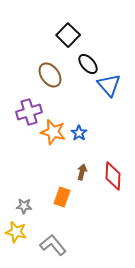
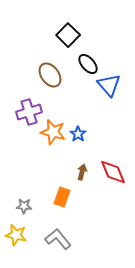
blue star: moved 1 px left, 1 px down
red diamond: moved 4 px up; rotated 24 degrees counterclockwise
yellow star: moved 3 px down
gray L-shape: moved 5 px right, 6 px up
